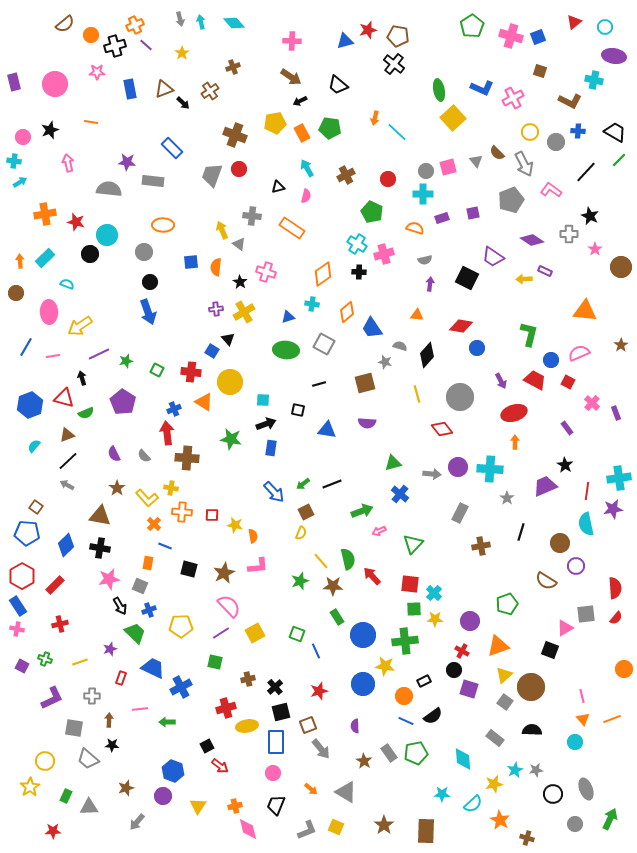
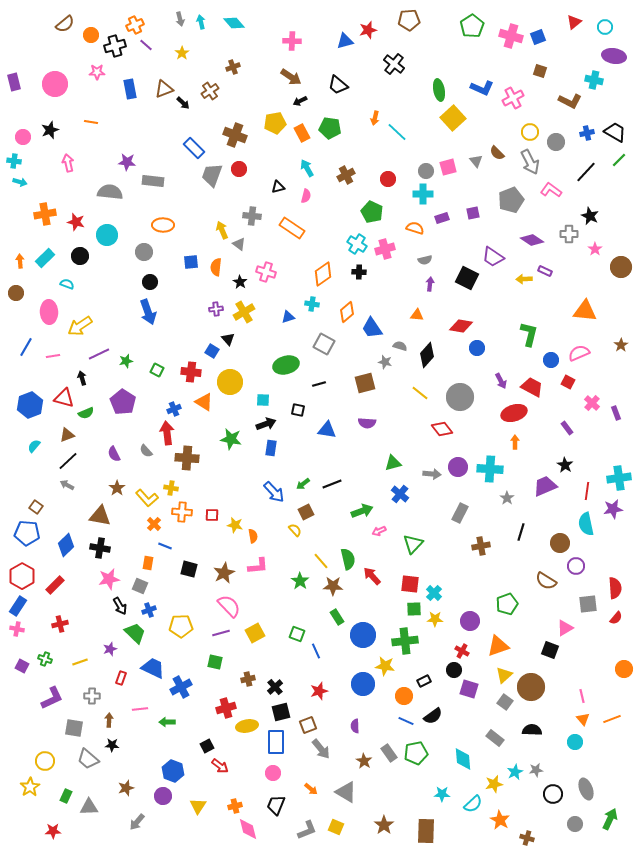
brown pentagon at (398, 36): moved 11 px right, 16 px up; rotated 15 degrees counterclockwise
blue cross at (578, 131): moved 9 px right, 2 px down; rotated 16 degrees counterclockwise
blue rectangle at (172, 148): moved 22 px right
gray arrow at (524, 164): moved 6 px right, 2 px up
cyan arrow at (20, 182): rotated 48 degrees clockwise
gray semicircle at (109, 189): moved 1 px right, 3 px down
black circle at (90, 254): moved 10 px left, 2 px down
pink cross at (384, 254): moved 1 px right, 5 px up
green ellipse at (286, 350): moved 15 px down; rotated 20 degrees counterclockwise
red trapezoid at (535, 380): moved 3 px left, 7 px down
yellow line at (417, 394): moved 3 px right, 1 px up; rotated 36 degrees counterclockwise
gray semicircle at (144, 456): moved 2 px right, 5 px up
yellow semicircle at (301, 533): moved 6 px left, 3 px up; rotated 64 degrees counterclockwise
green star at (300, 581): rotated 18 degrees counterclockwise
blue rectangle at (18, 606): rotated 66 degrees clockwise
gray square at (586, 614): moved 2 px right, 10 px up
purple line at (221, 633): rotated 18 degrees clockwise
cyan star at (515, 770): moved 2 px down
